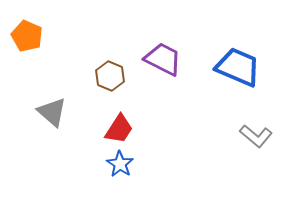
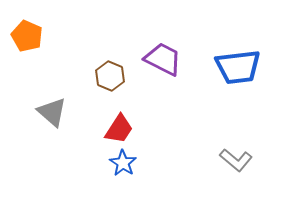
blue trapezoid: rotated 150 degrees clockwise
gray L-shape: moved 20 px left, 24 px down
blue star: moved 3 px right, 1 px up
